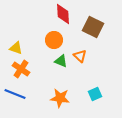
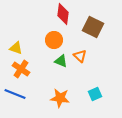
red diamond: rotated 10 degrees clockwise
